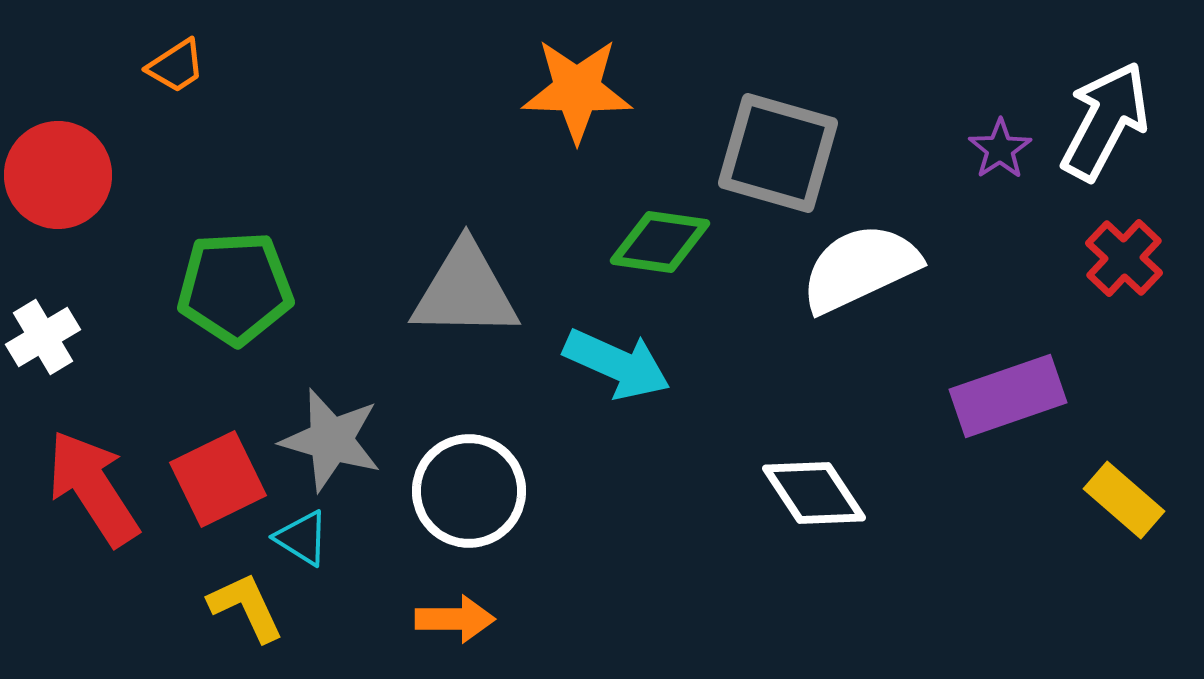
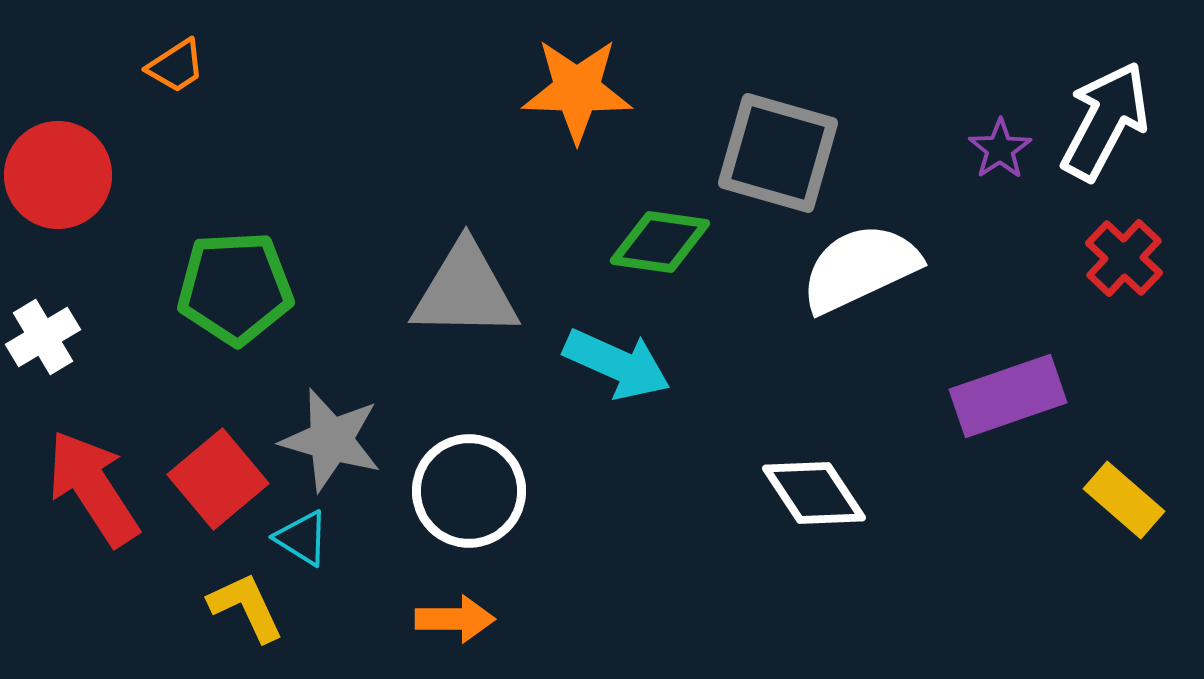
red square: rotated 14 degrees counterclockwise
